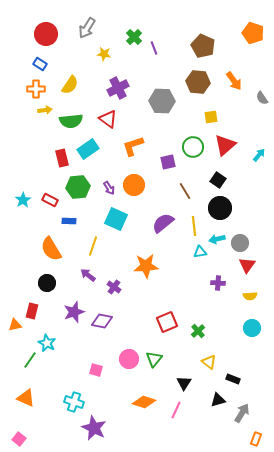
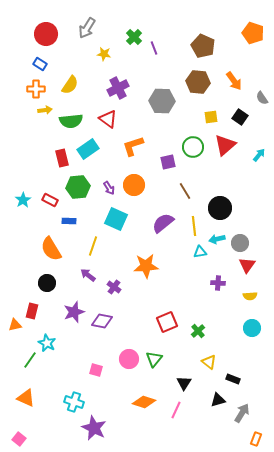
black square at (218, 180): moved 22 px right, 63 px up
